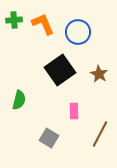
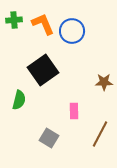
blue circle: moved 6 px left, 1 px up
black square: moved 17 px left
brown star: moved 5 px right, 8 px down; rotated 30 degrees counterclockwise
